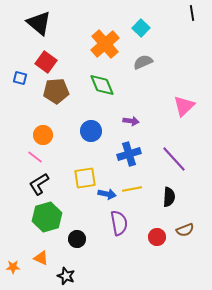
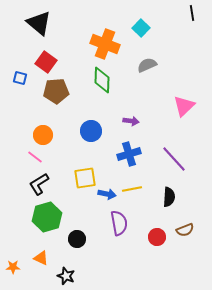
orange cross: rotated 28 degrees counterclockwise
gray semicircle: moved 4 px right, 3 px down
green diamond: moved 5 px up; rotated 24 degrees clockwise
